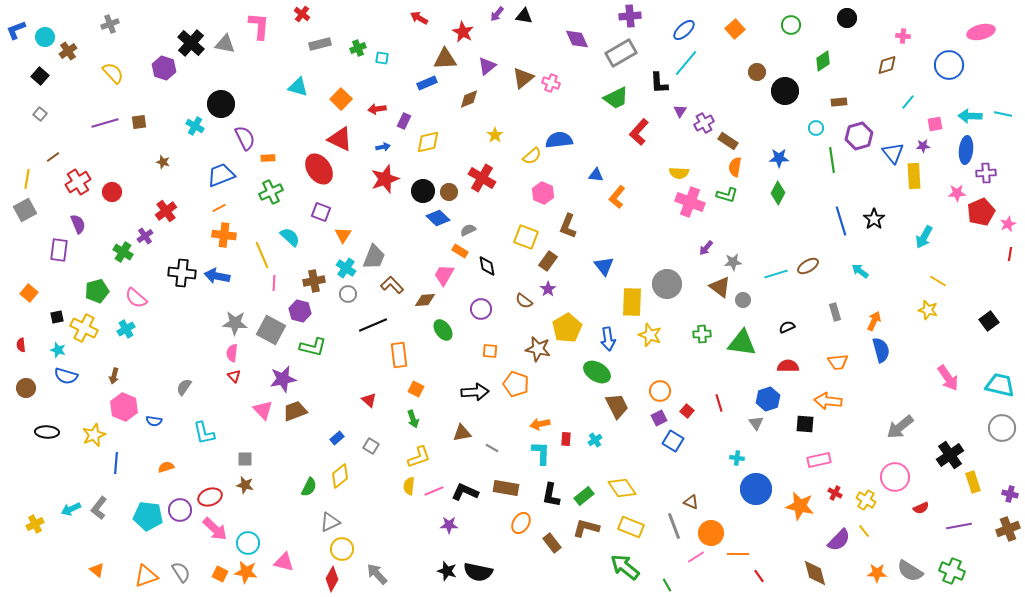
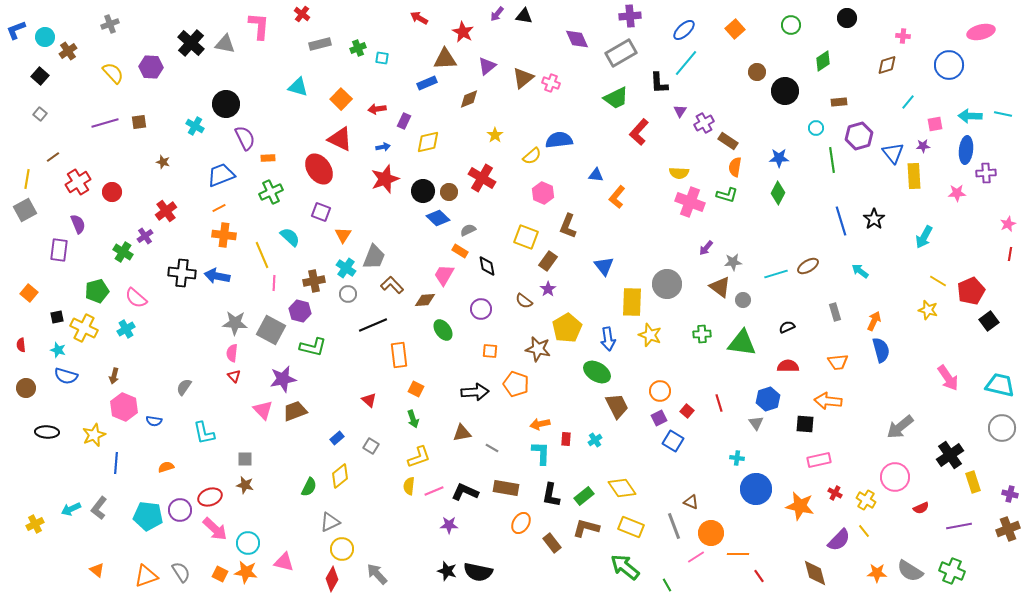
purple hexagon at (164, 68): moved 13 px left, 1 px up; rotated 15 degrees counterclockwise
black circle at (221, 104): moved 5 px right
red pentagon at (981, 212): moved 10 px left, 79 px down
